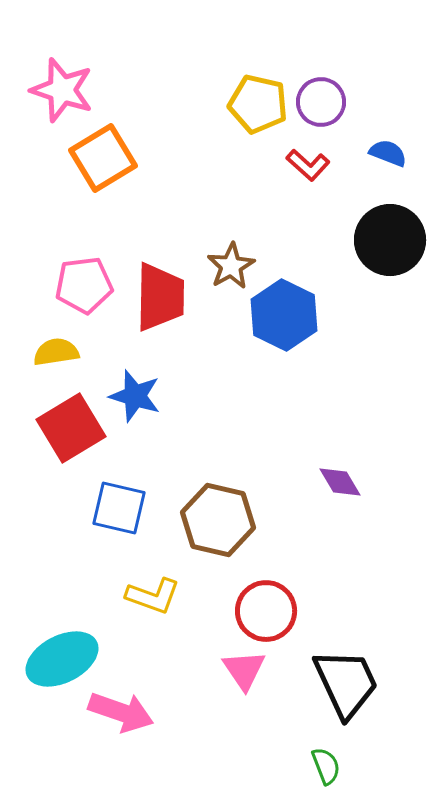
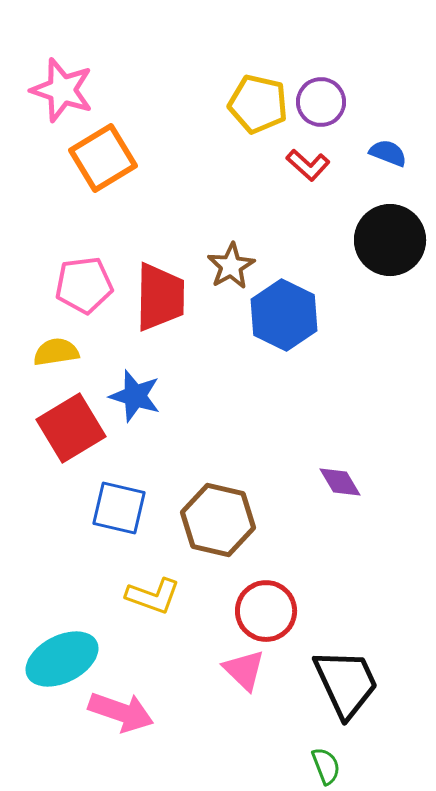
pink triangle: rotated 12 degrees counterclockwise
